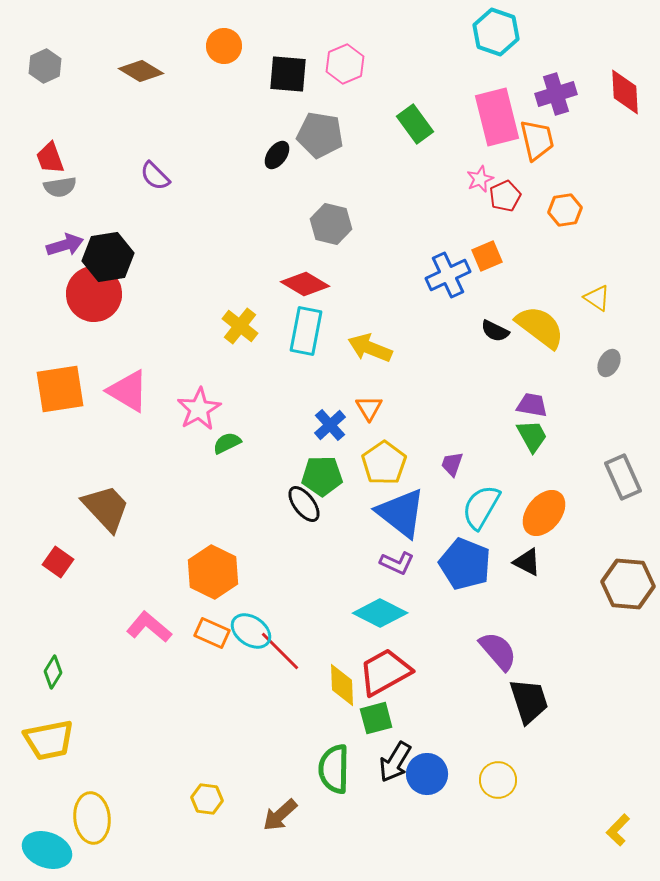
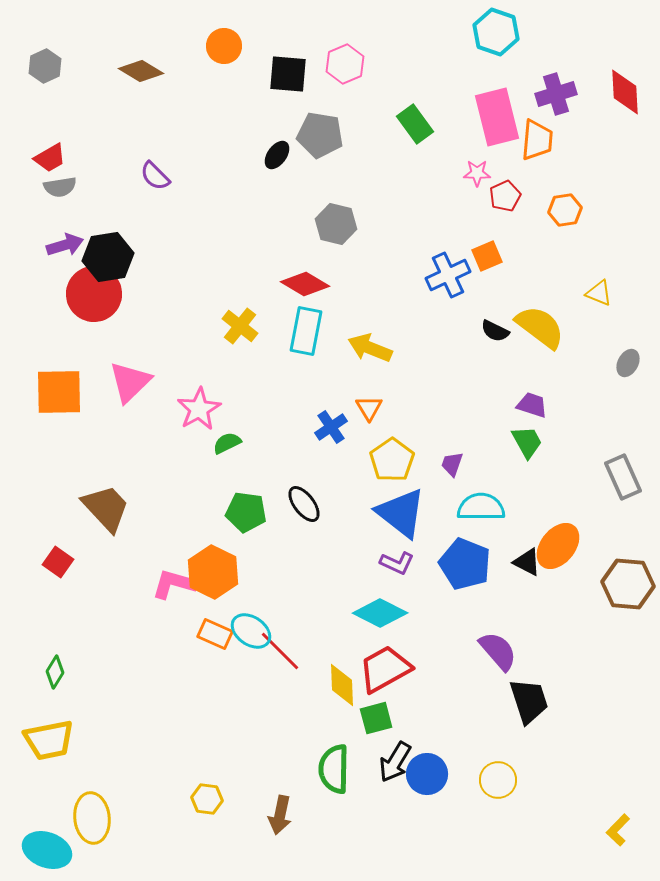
orange trapezoid at (537, 140): rotated 18 degrees clockwise
red trapezoid at (50, 158): rotated 100 degrees counterclockwise
pink star at (480, 179): moved 3 px left, 6 px up; rotated 24 degrees clockwise
gray hexagon at (331, 224): moved 5 px right
yellow triangle at (597, 298): moved 2 px right, 5 px up; rotated 12 degrees counterclockwise
gray ellipse at (609, 363): moved 19 px right
orange square at (60, 389): moved 1 px left, 3 px down; rotated 8 degrees clockwise
pink triangle at (128, 391): moved 2 px right, 9 px up; rotated 45 degrees clockwise
purple trapezoid at (532, 405): rotated 8 degrees clockwise
blue cross at (330, 425): moved 1 px right, 2 px down; rotated 8 degrees clockwise
green trapezoid at (532, 436): moved 5 px left, 6 px down
yellow pentagon at (384, 463): moved 8 px right, 3 px up
green pentagon at (322, 476): moved 76 px left, 36 px down; rotated 9 degrees clockwise
cyan semicircle at (481, 507): rotated 60 degrees clockwise
orange ellipse at (544, 513): moved 14 px right, 33 px down
pink L-shape at (149, 627): moved 25 px right, 43 px up; rotated 24 degrees counterclockwise
orange rectangle at (212, 633): moved 3 px right, 1 px down
green diamond at (53, 672): moved 2 px right
red trapezoid at (385, 672): moved 3 px up
brown arrow at (280, 815): rotated 36 degrees counterclockwise
